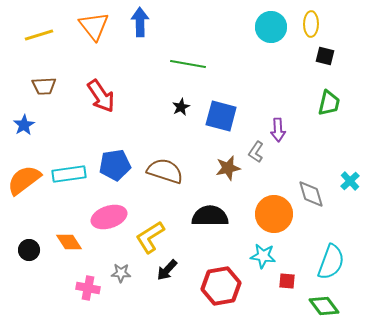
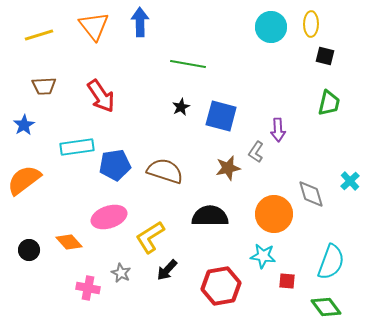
cyan rectangle: moved 8 px right, 27 px up
orange diamond: rotated 8 degrees counterclockwise
gray star: rotated 24 degrees clockwise
green diamond: moved 2 px right, 1 px down
